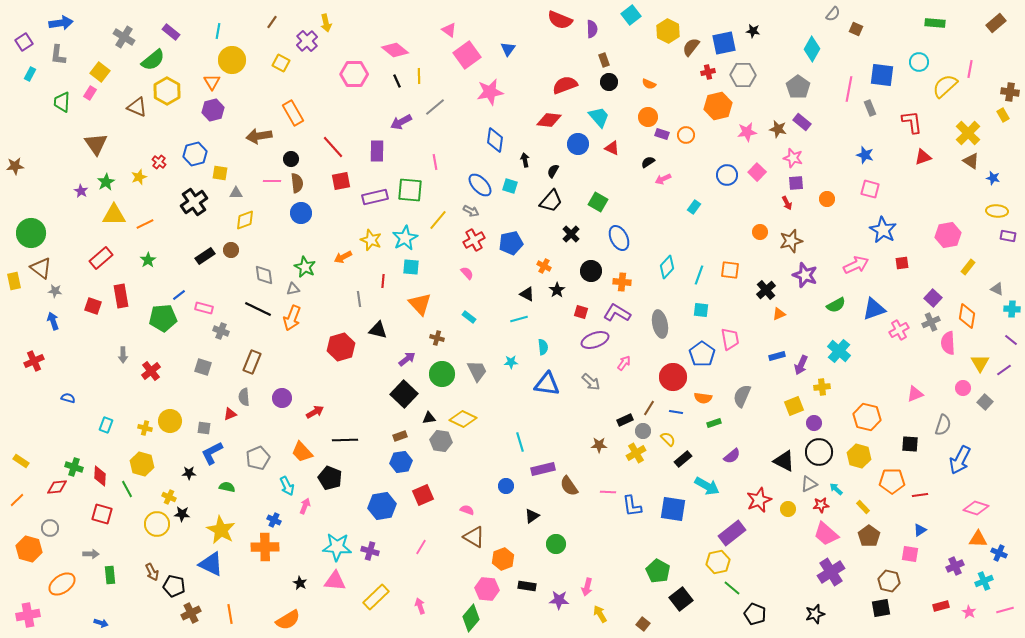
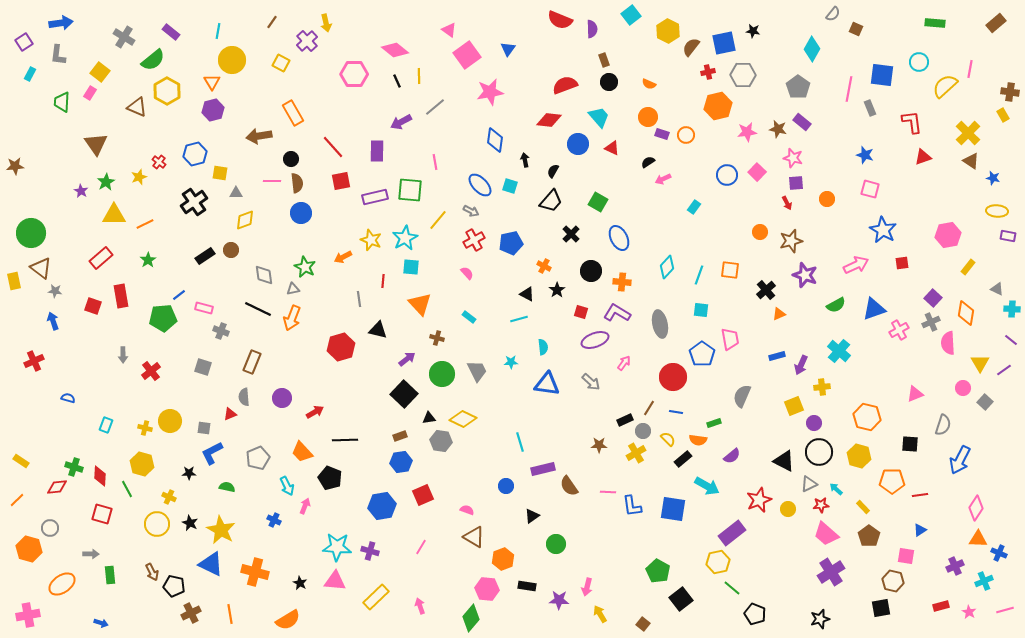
orange diamond at (967, 316): moved 1 px left, 3 px up
orange semicircle at (703, 398): moved 5 px left, 42 px down
pink diamond at (976, 508): rotated 75 degrees counterclockwise
black star at (182, 514): moved 8 px right, 9 px down; rotated 21 degrees clockwise
orange cross at (265, 547): moved 10 px left, 25 px down; rotated 16 degrees clockwise
pink square at (910, 554): moved 4 px left, 2 px down
brown hexagon at (889, 581): moved 4 px right
black star at (815, 614): moved 5 px right, 5 px down
